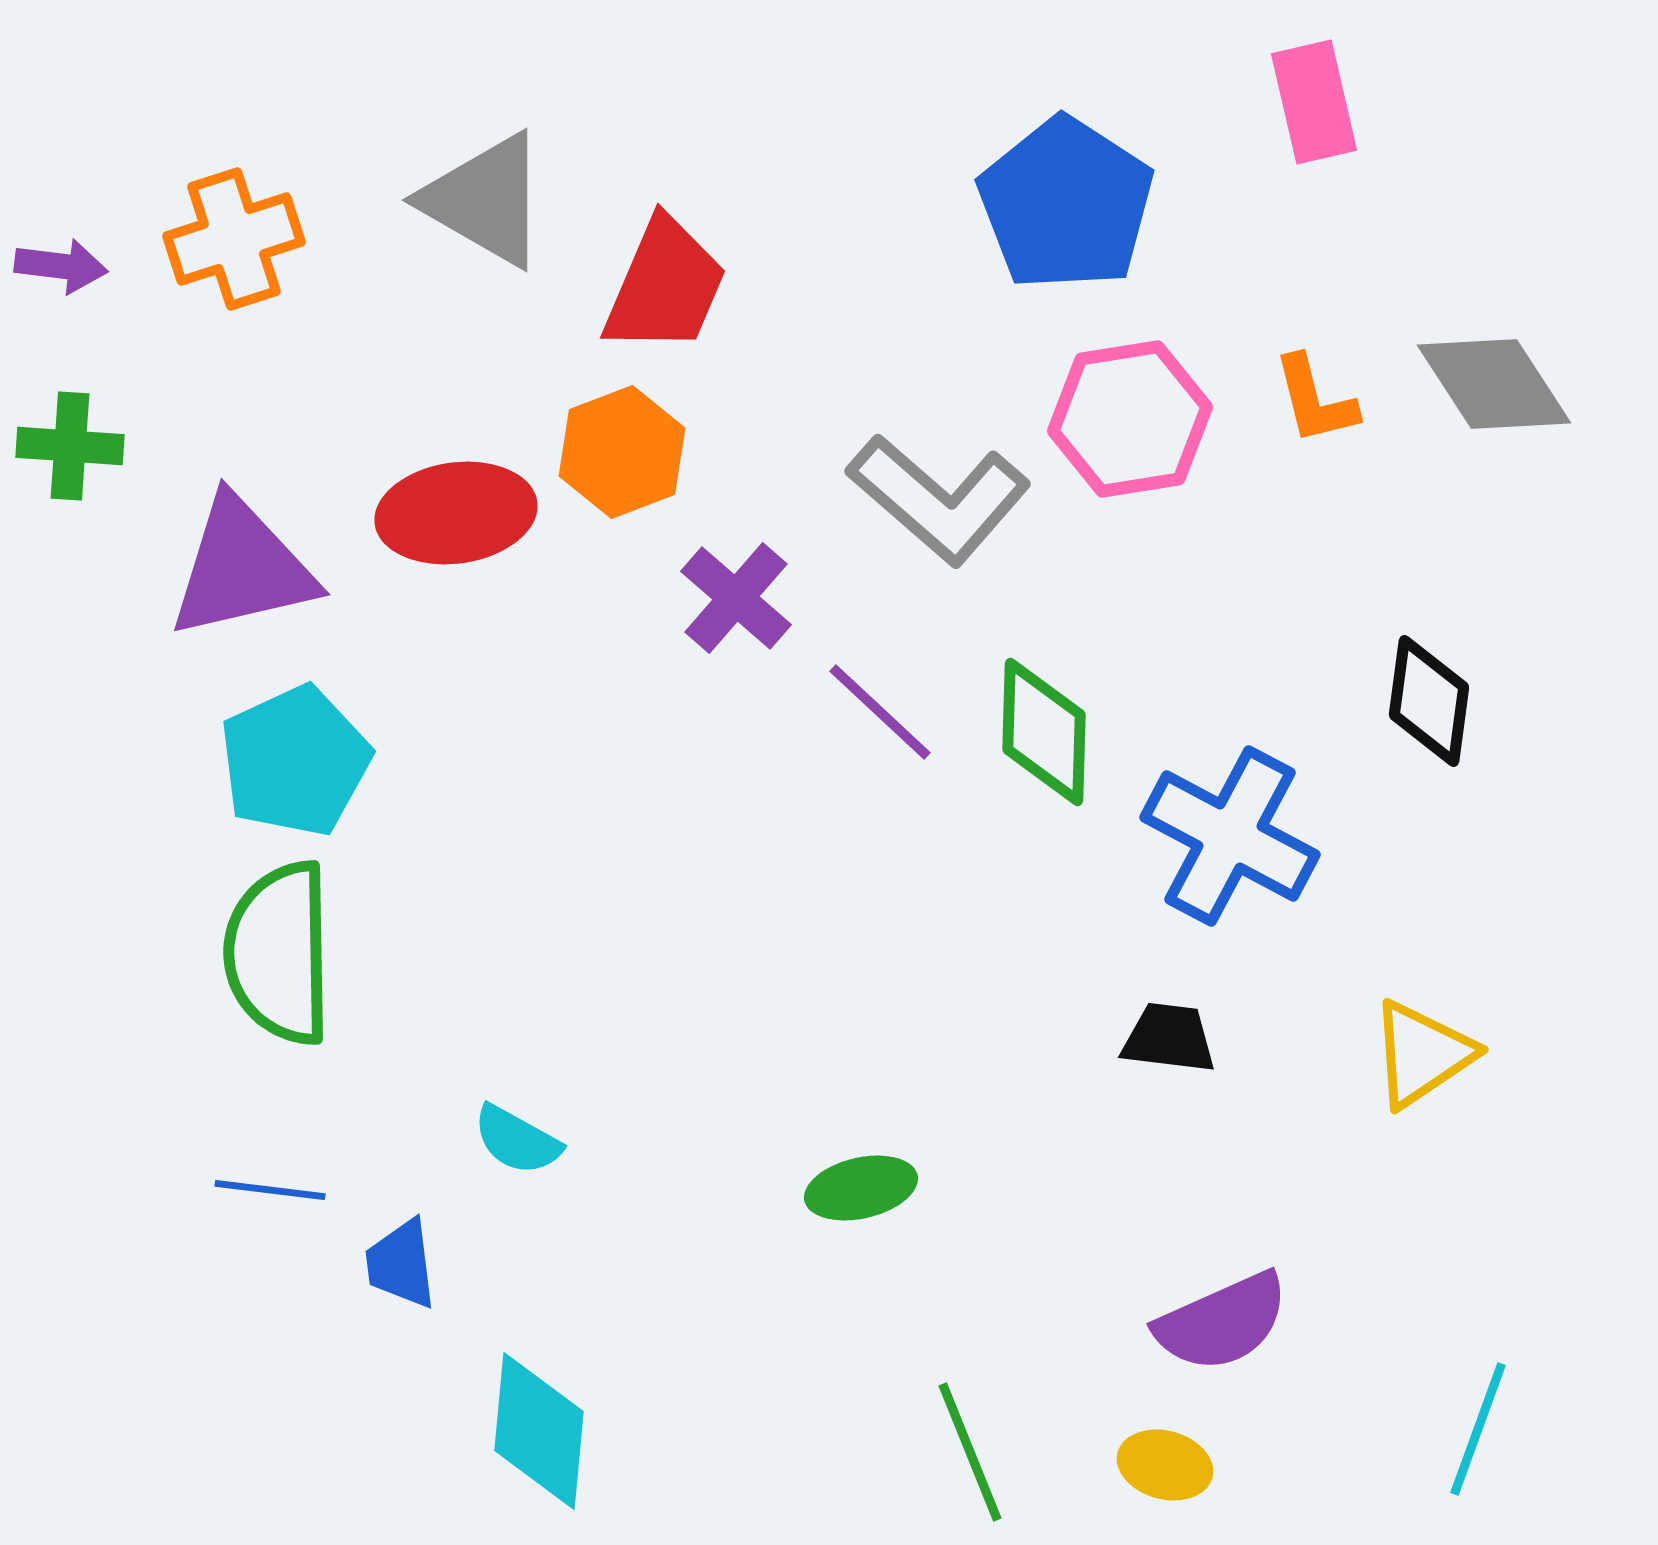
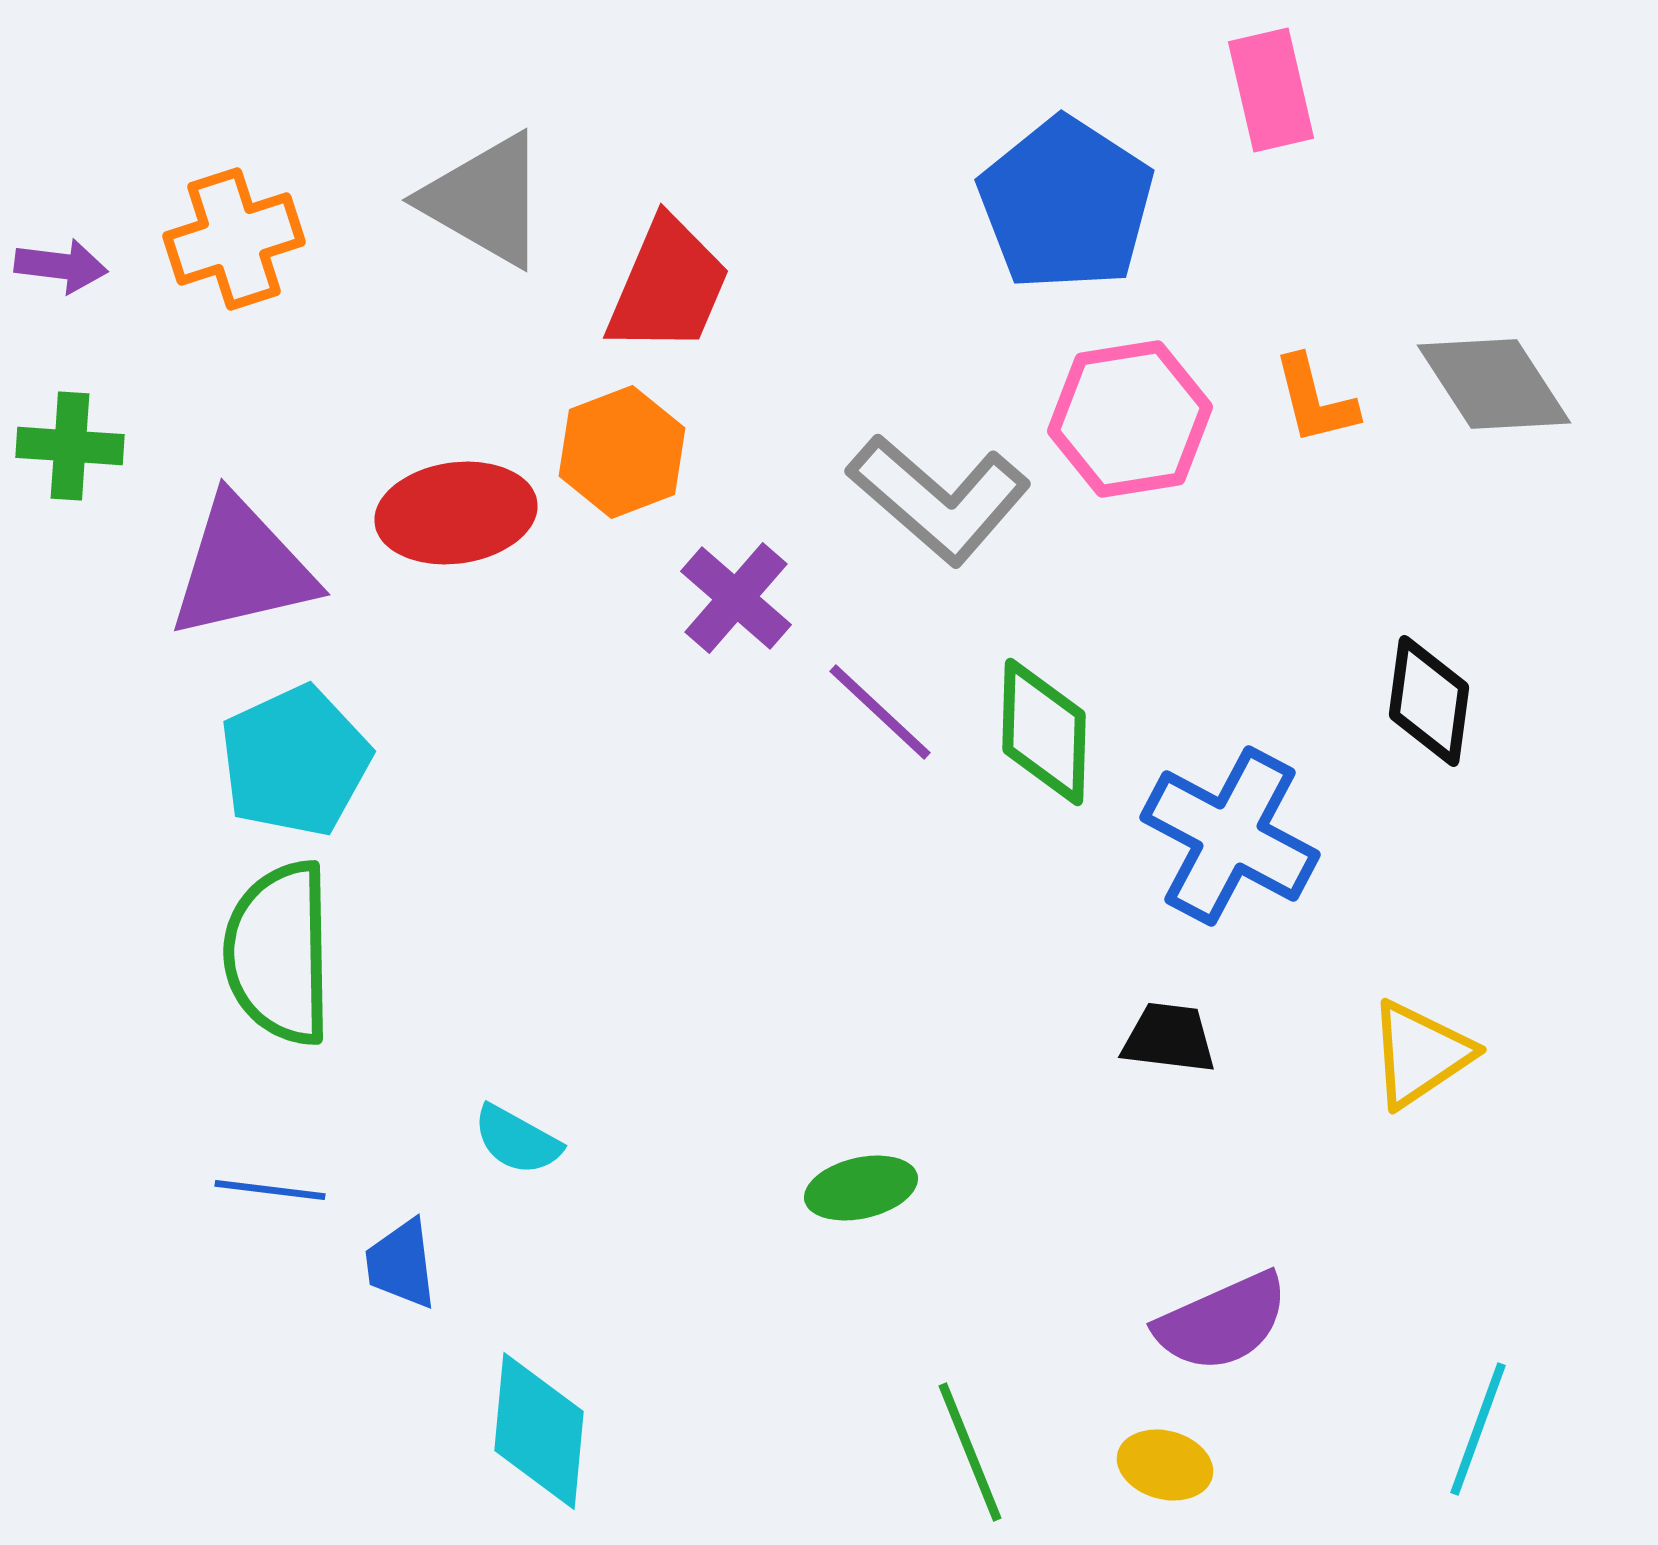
pink rectangle: moved 43 px left, 12 px up
red trapezoid: moved 3 px right
yellow triangle: moved 2 px left
